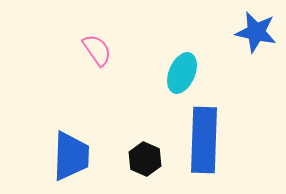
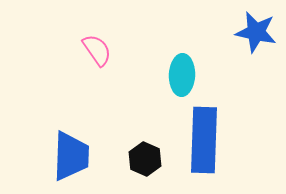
cyan ellipse: moved 2 px down; rotated 21 degrees counterclockwise
